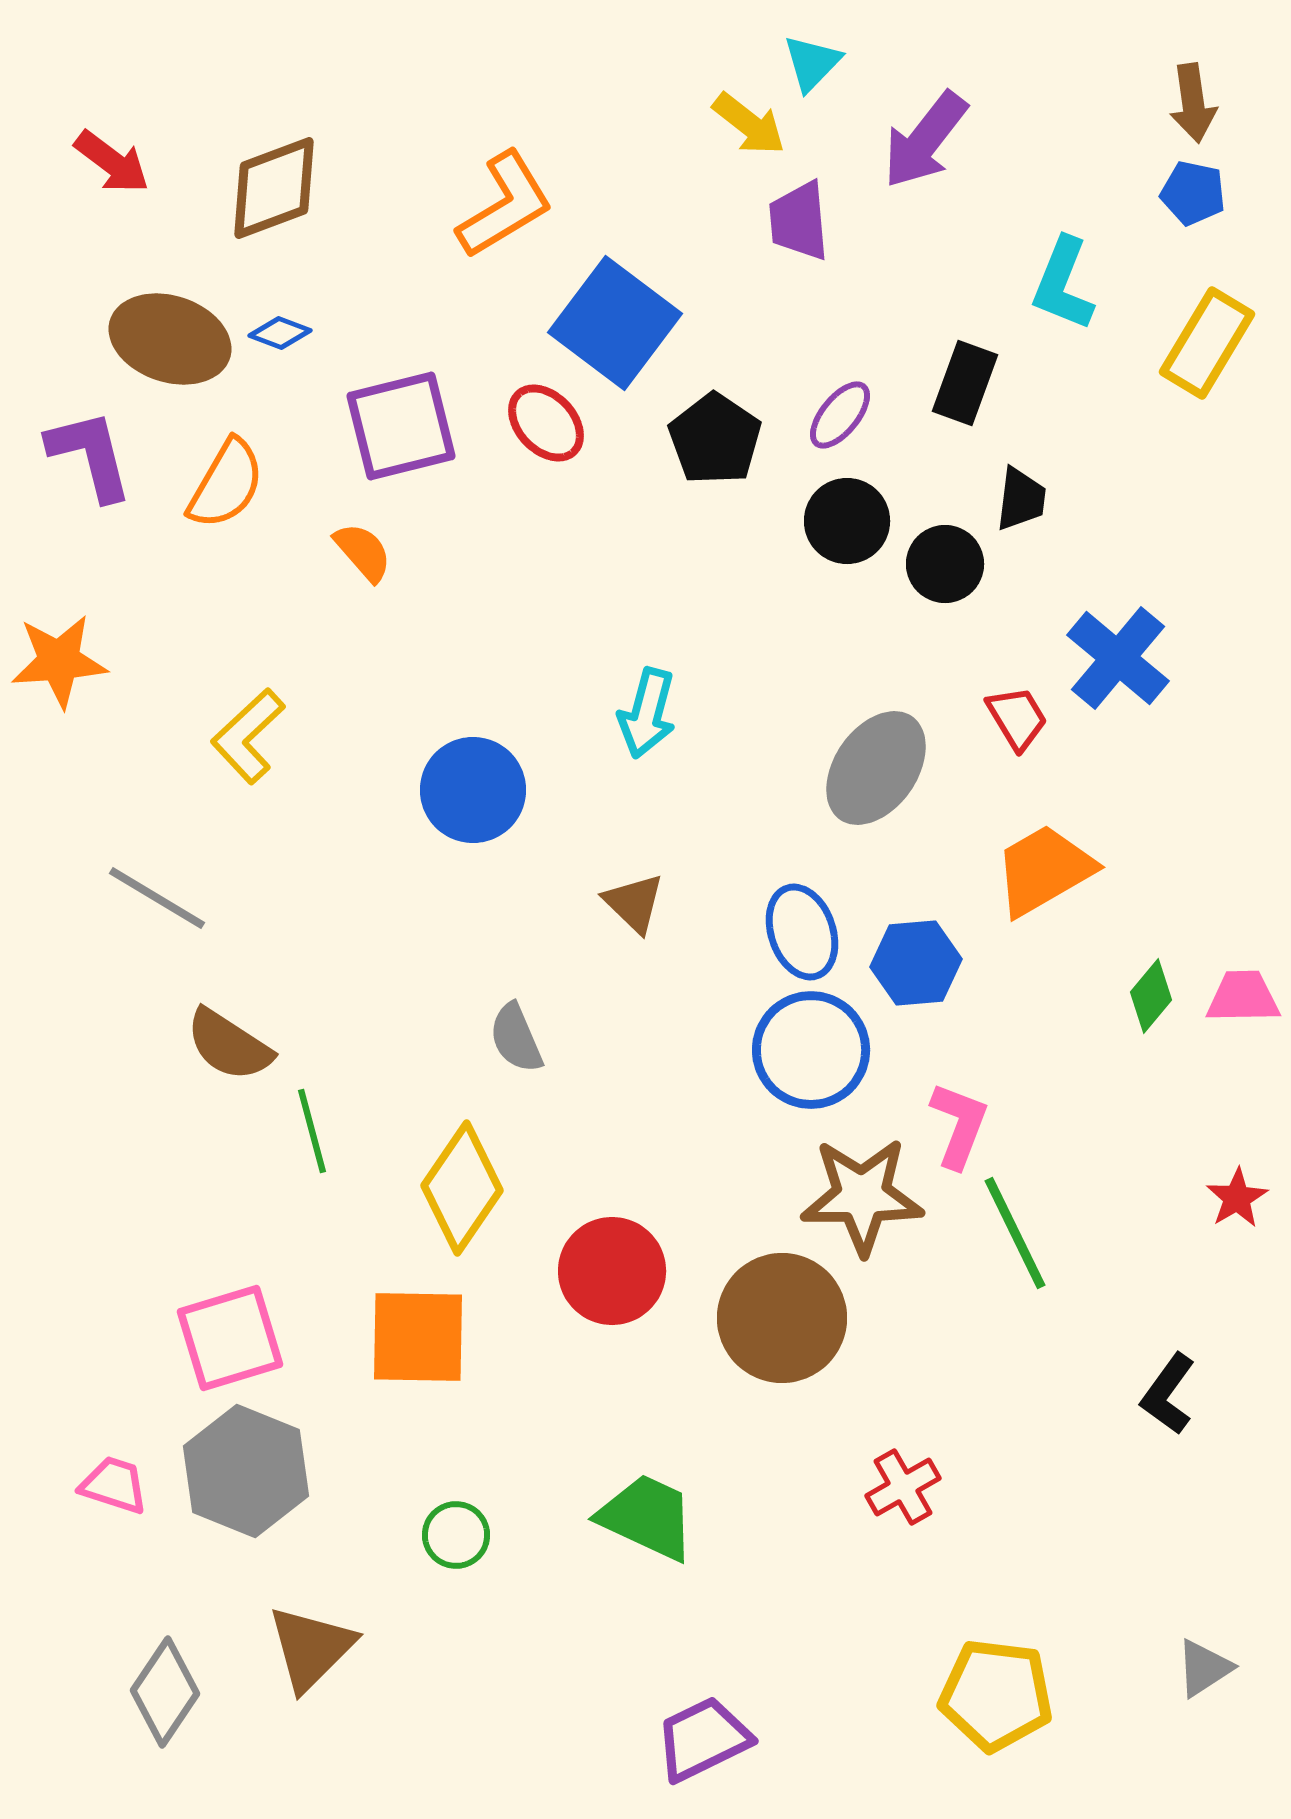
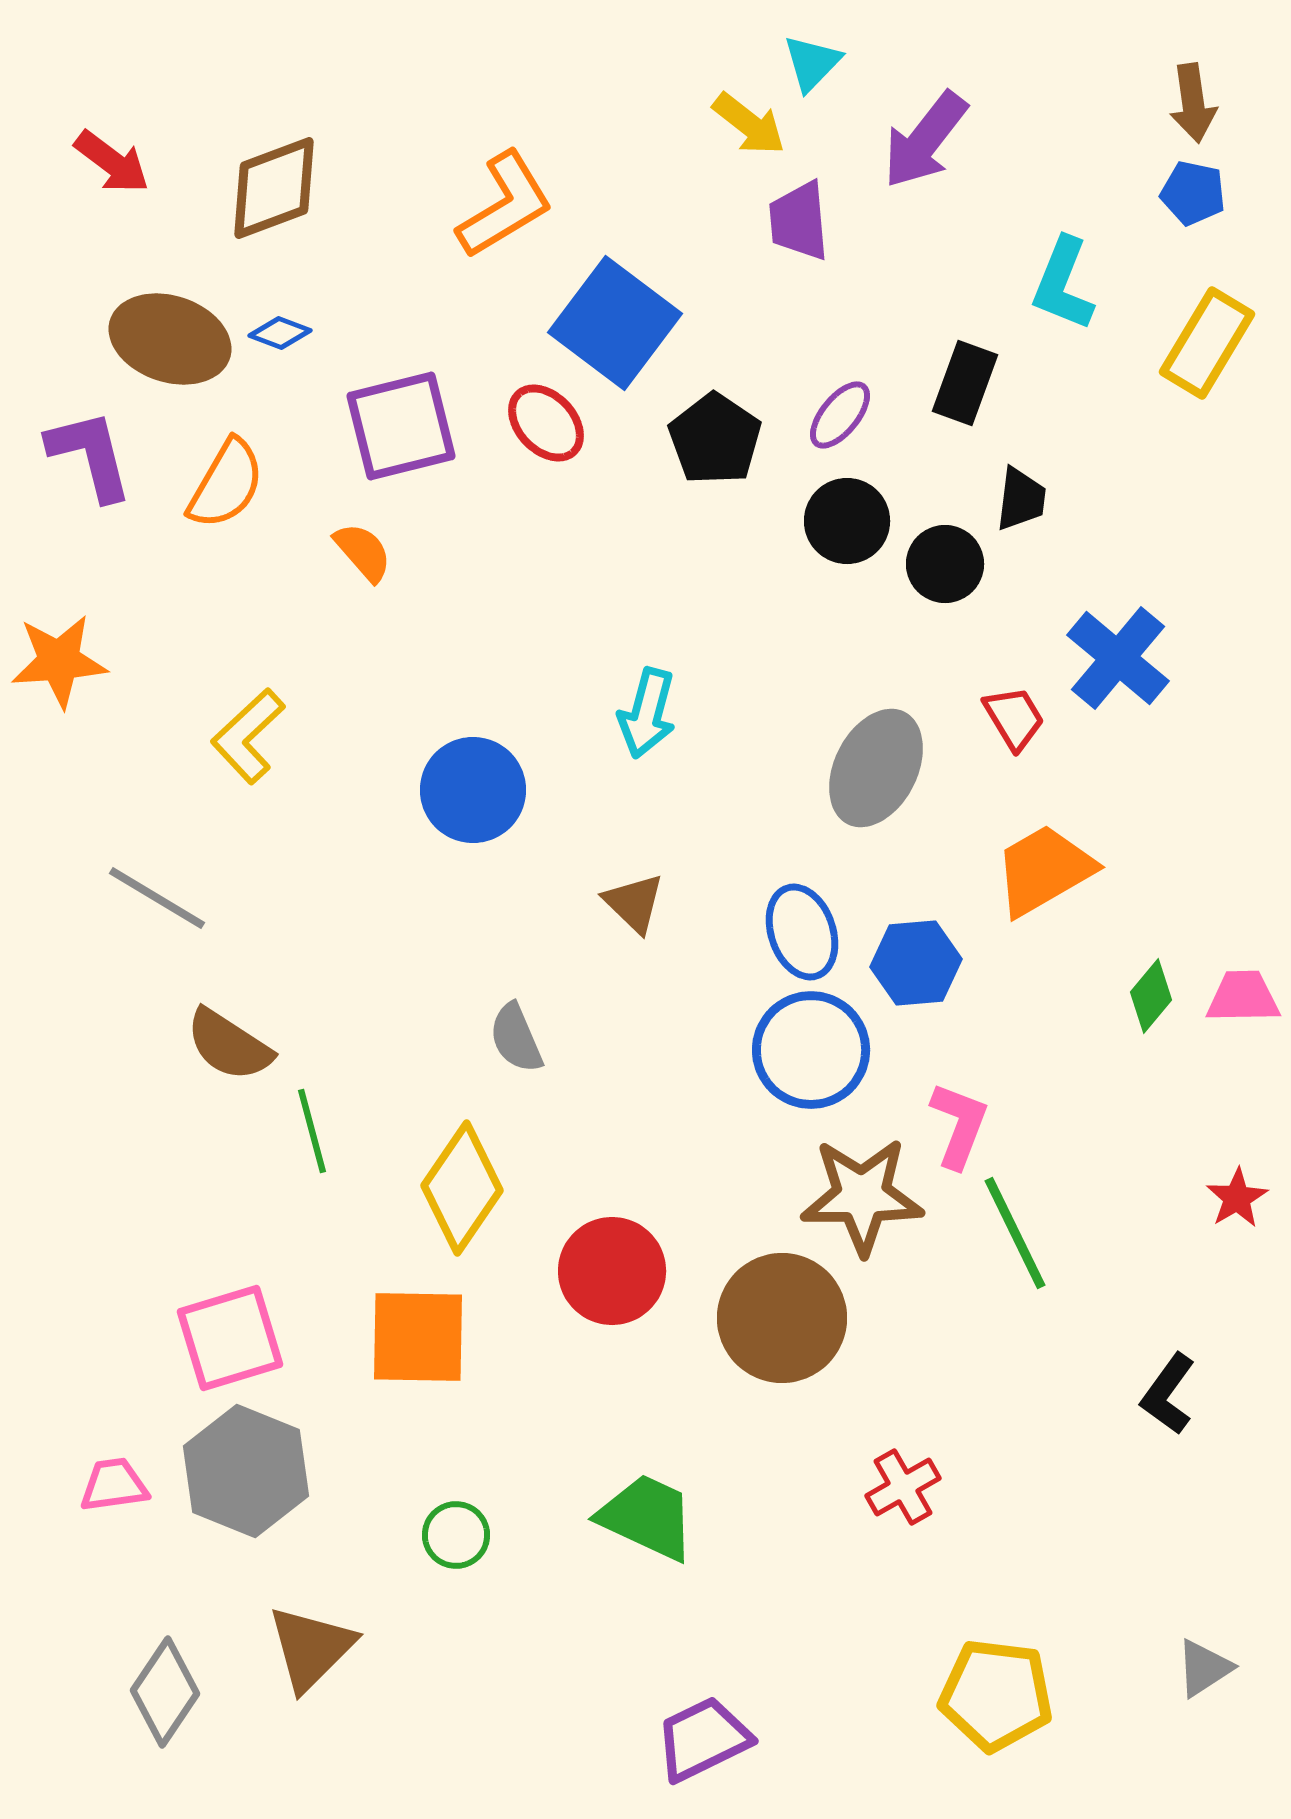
red trapezoid at (1017, 718): moved 3 px left
gray ellipse at (876, 768): rotated 8 degrees counterclockwise
pink trapezoid at (114, 1485): rotated 26 degrees counterclockwise
